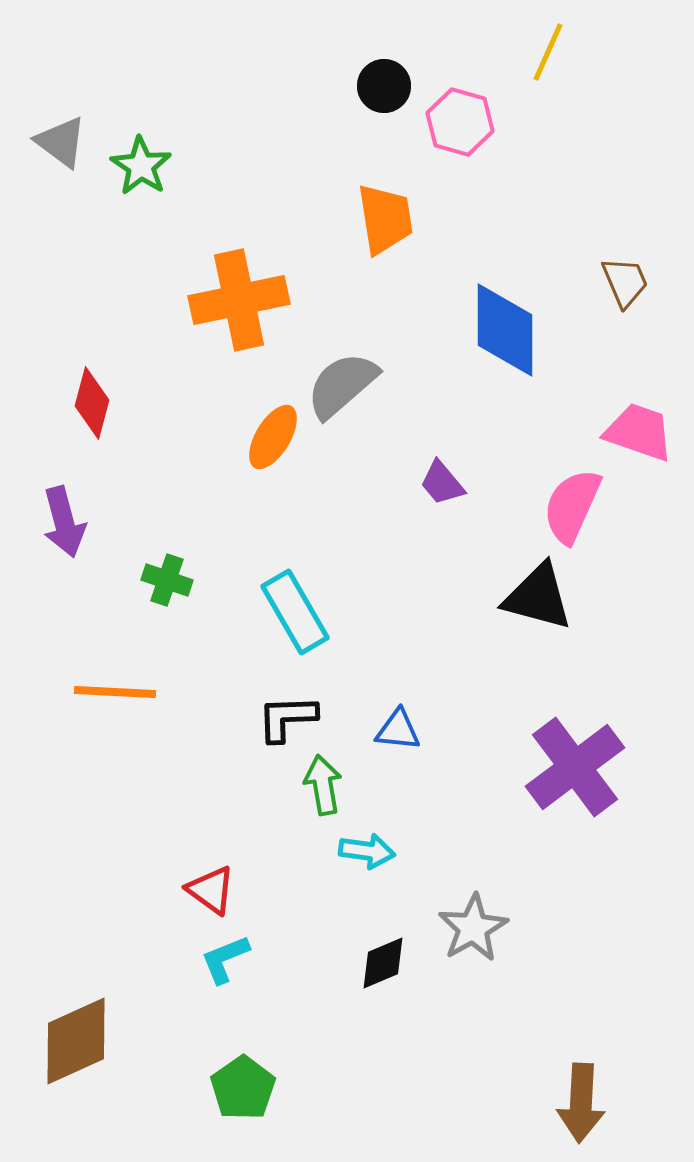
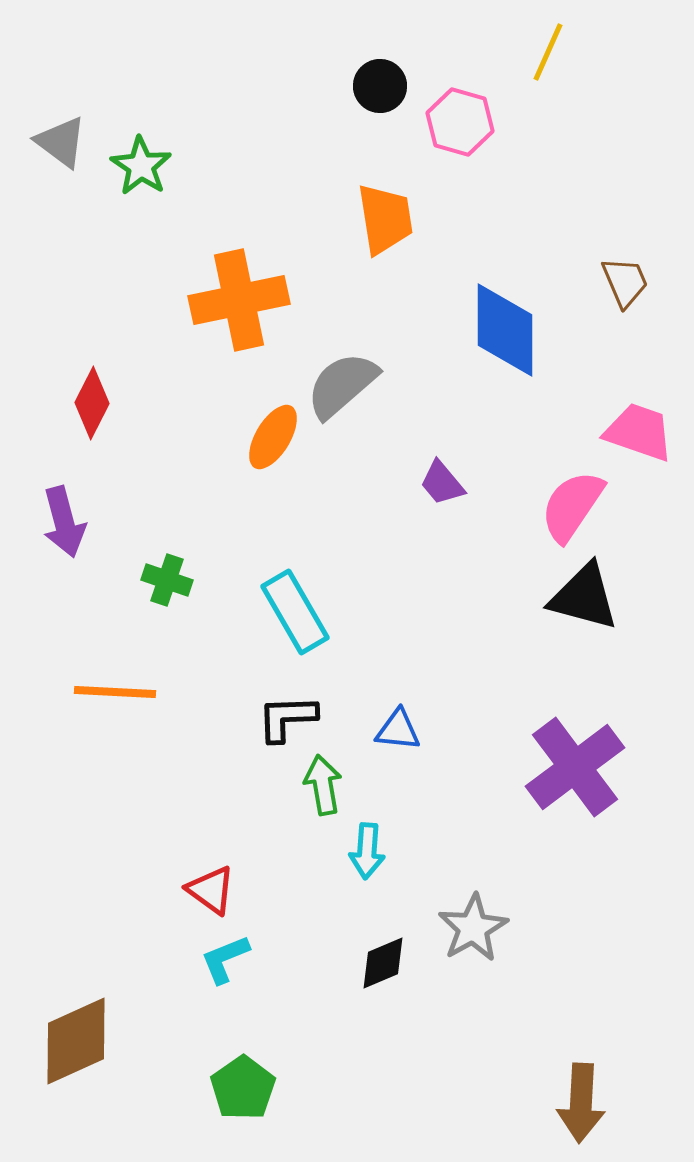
black circle: moved 4 px left
red diamond: rotated 12 degrees clockwise
pink semicircle: rotated 10 degrees clockwise
black triangle: moved 46 px right
cyan arrow: rotated 86 degrees clockwise
